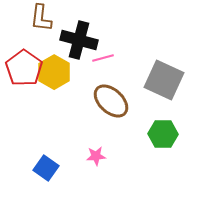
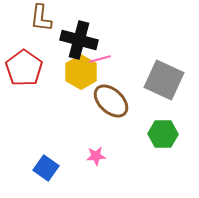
pink line: moved 3 px left, 1 px down
yellow hexagon: moved 27 px right
